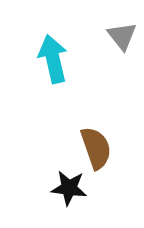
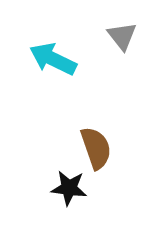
cyan arrow: rotated 51 degrees counterclockwise
